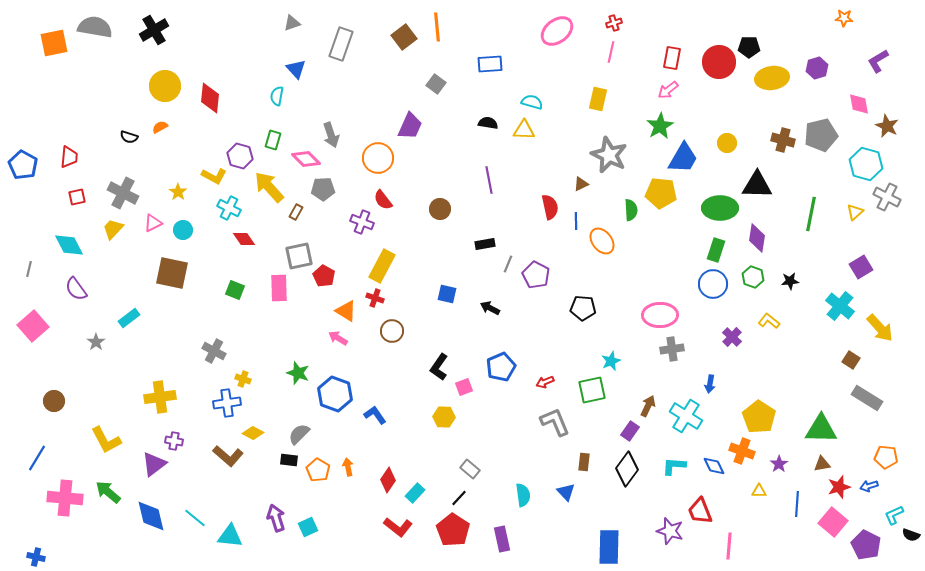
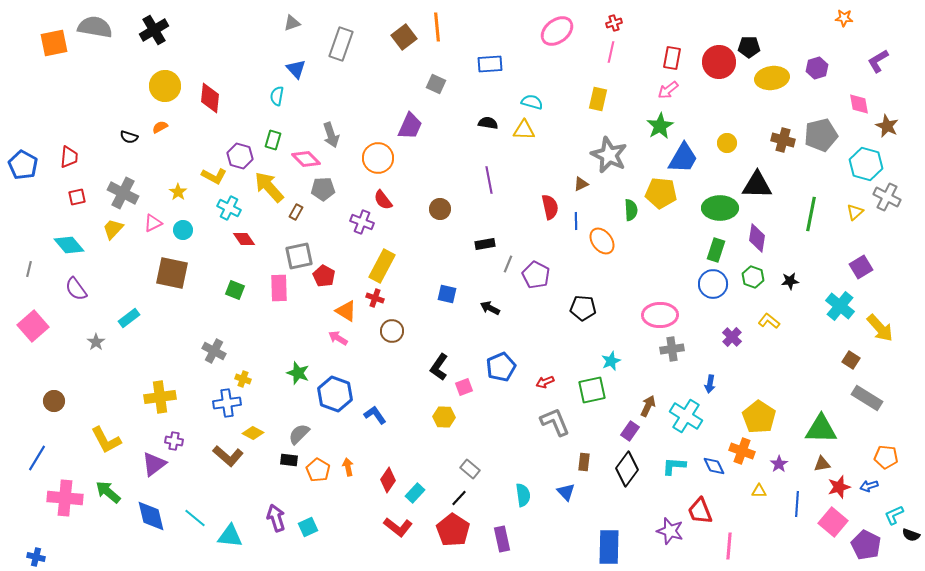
gray square at (436, 84): rotated 12 degrees counterclockwise
cyan diamond at (69, 245): rotated 12 degrees counterclockwise
